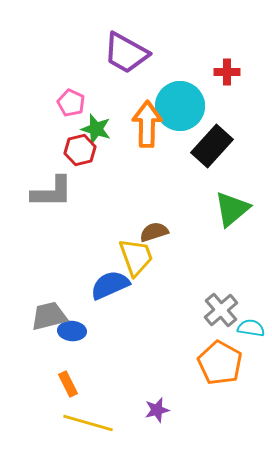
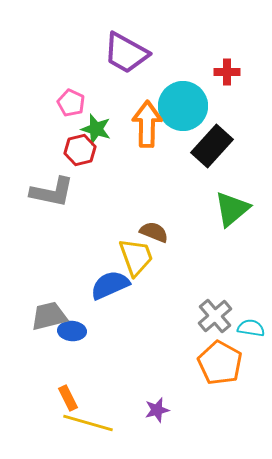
cyan circle: moved 3 px right
gray L-shape: rotated 12 degrees clockwise
brown semicircle: rotated 40 degrees clockwise
gray cross: moved 6 px left, 6 px down
orange rectangle: moved 14 px down
